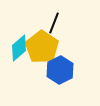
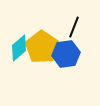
black line: moved 20 px right, 4 px down
blue hexagon: moved 6 px right, 16 px up; rotated 20 degrees clockwise
